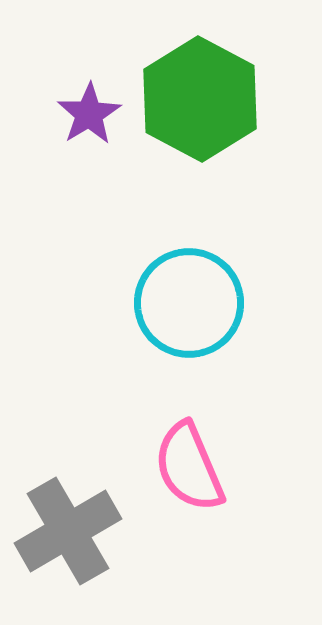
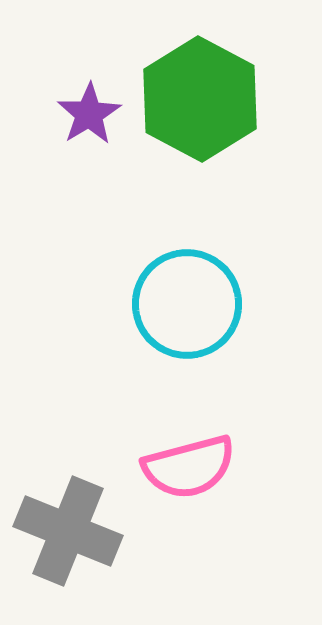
cyan circle: moved 2 px left, 1 px down
pink semicircle: rotated 82 degrees counterclockwise
gray cross: rotated 38 degrees counterclockwise
